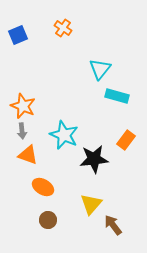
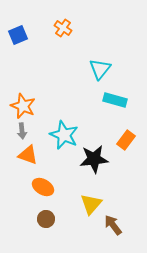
cyan rectangle: moved 2 px left, 4 px down
brown circle: moved 2 px left, 1 px up
